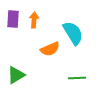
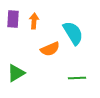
orange arrow: moved 1 px down
green triangle: moved 2 px up
